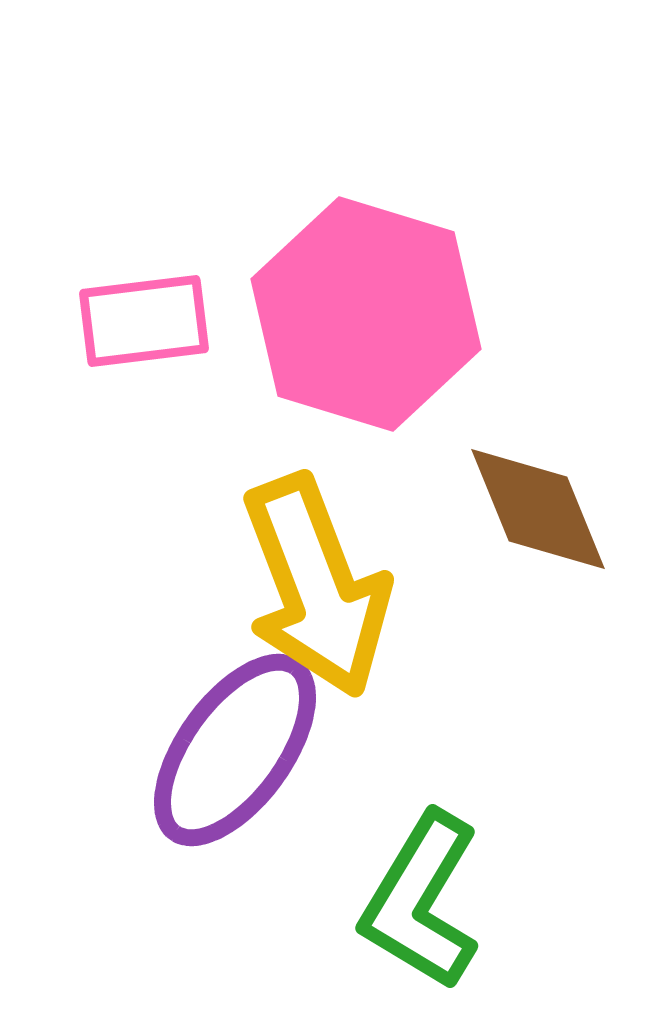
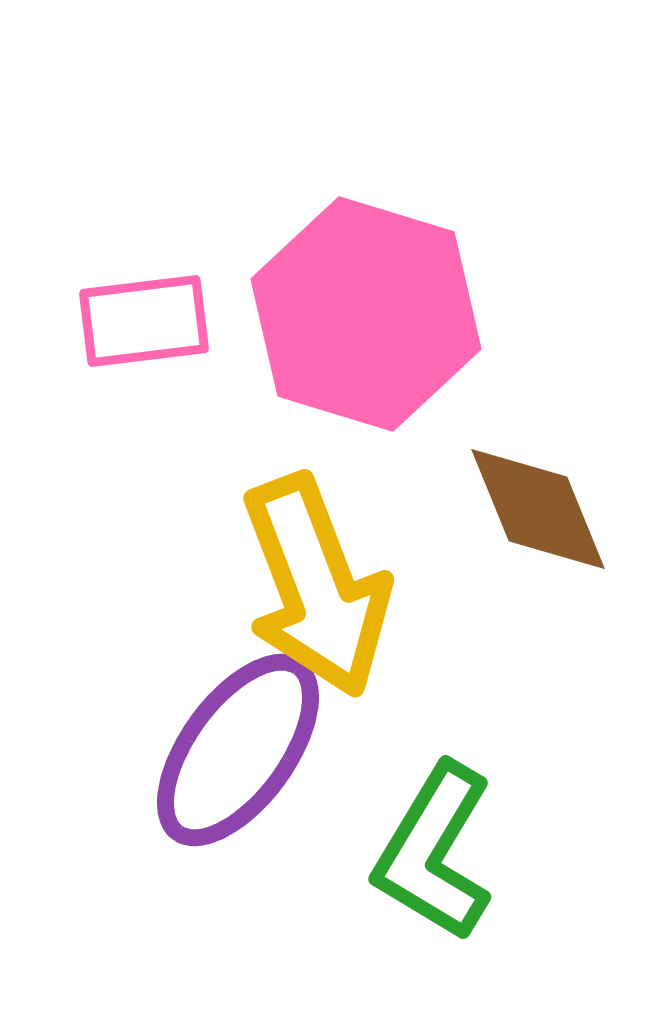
purple ellipse: moved 3 px right
green L-shape: moved 13 px right, 49 px up
